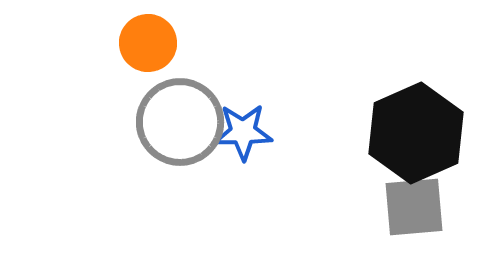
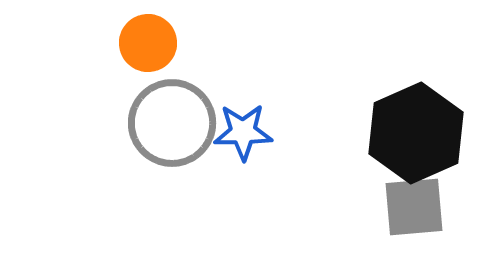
gray circle: moved 8 px left, 1 px down
